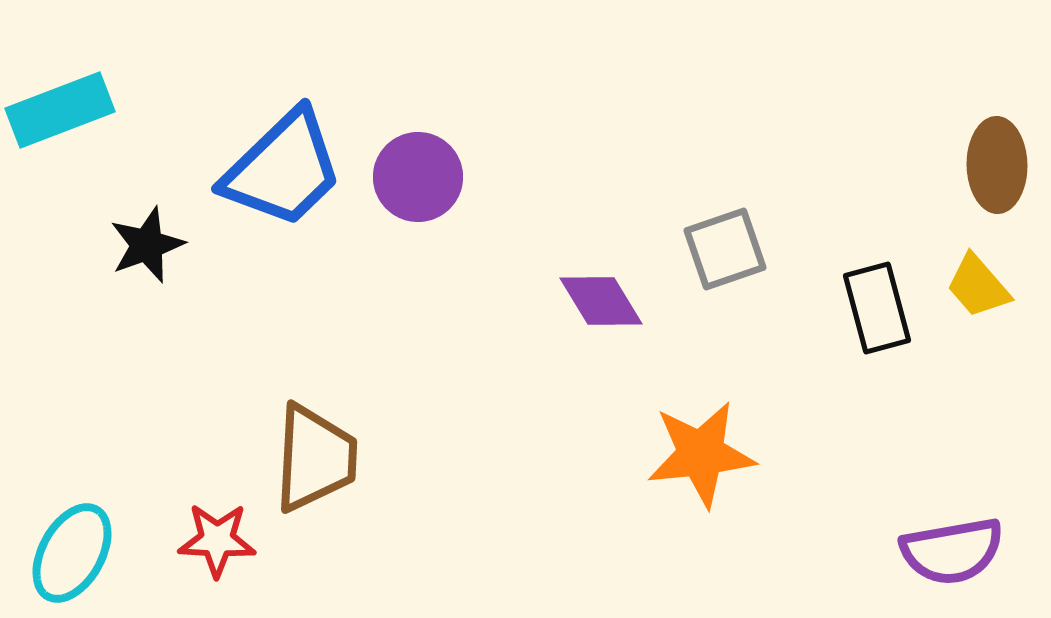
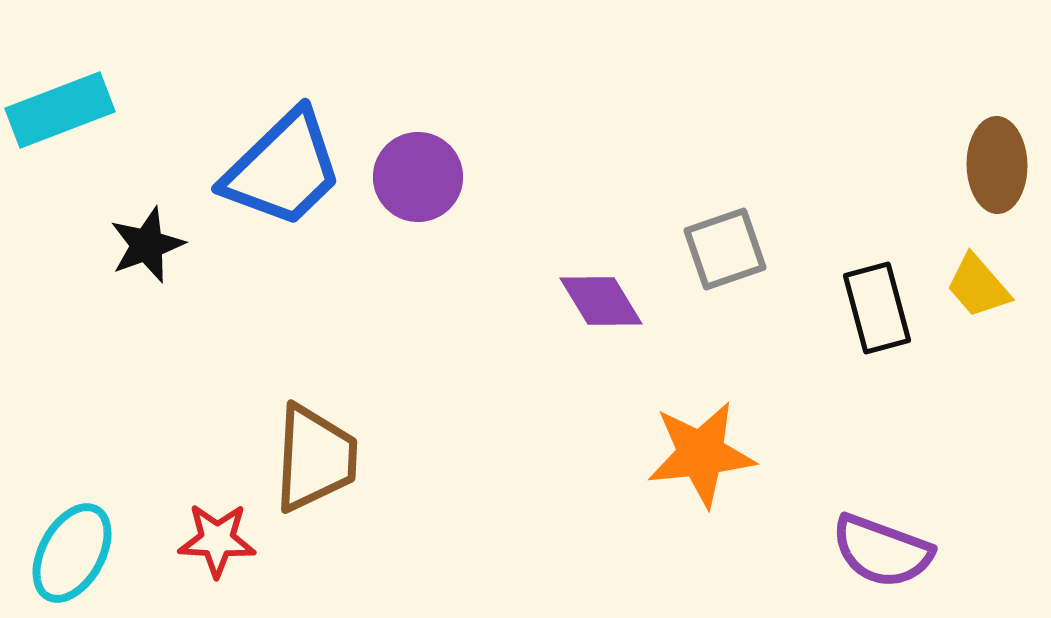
purple semicircle: moved 70 px left; rotated 30 degrees clockwise
